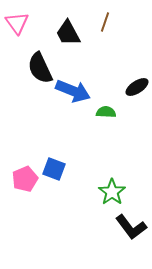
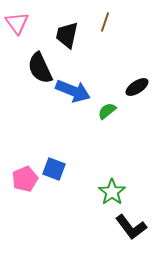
black trapezoid: moved 1 px left, 2 px down; rotated 40 degrees clockwise
green semicircle: moved 1 px right, 1 px up; rotated 42 degrees counterclockwise
